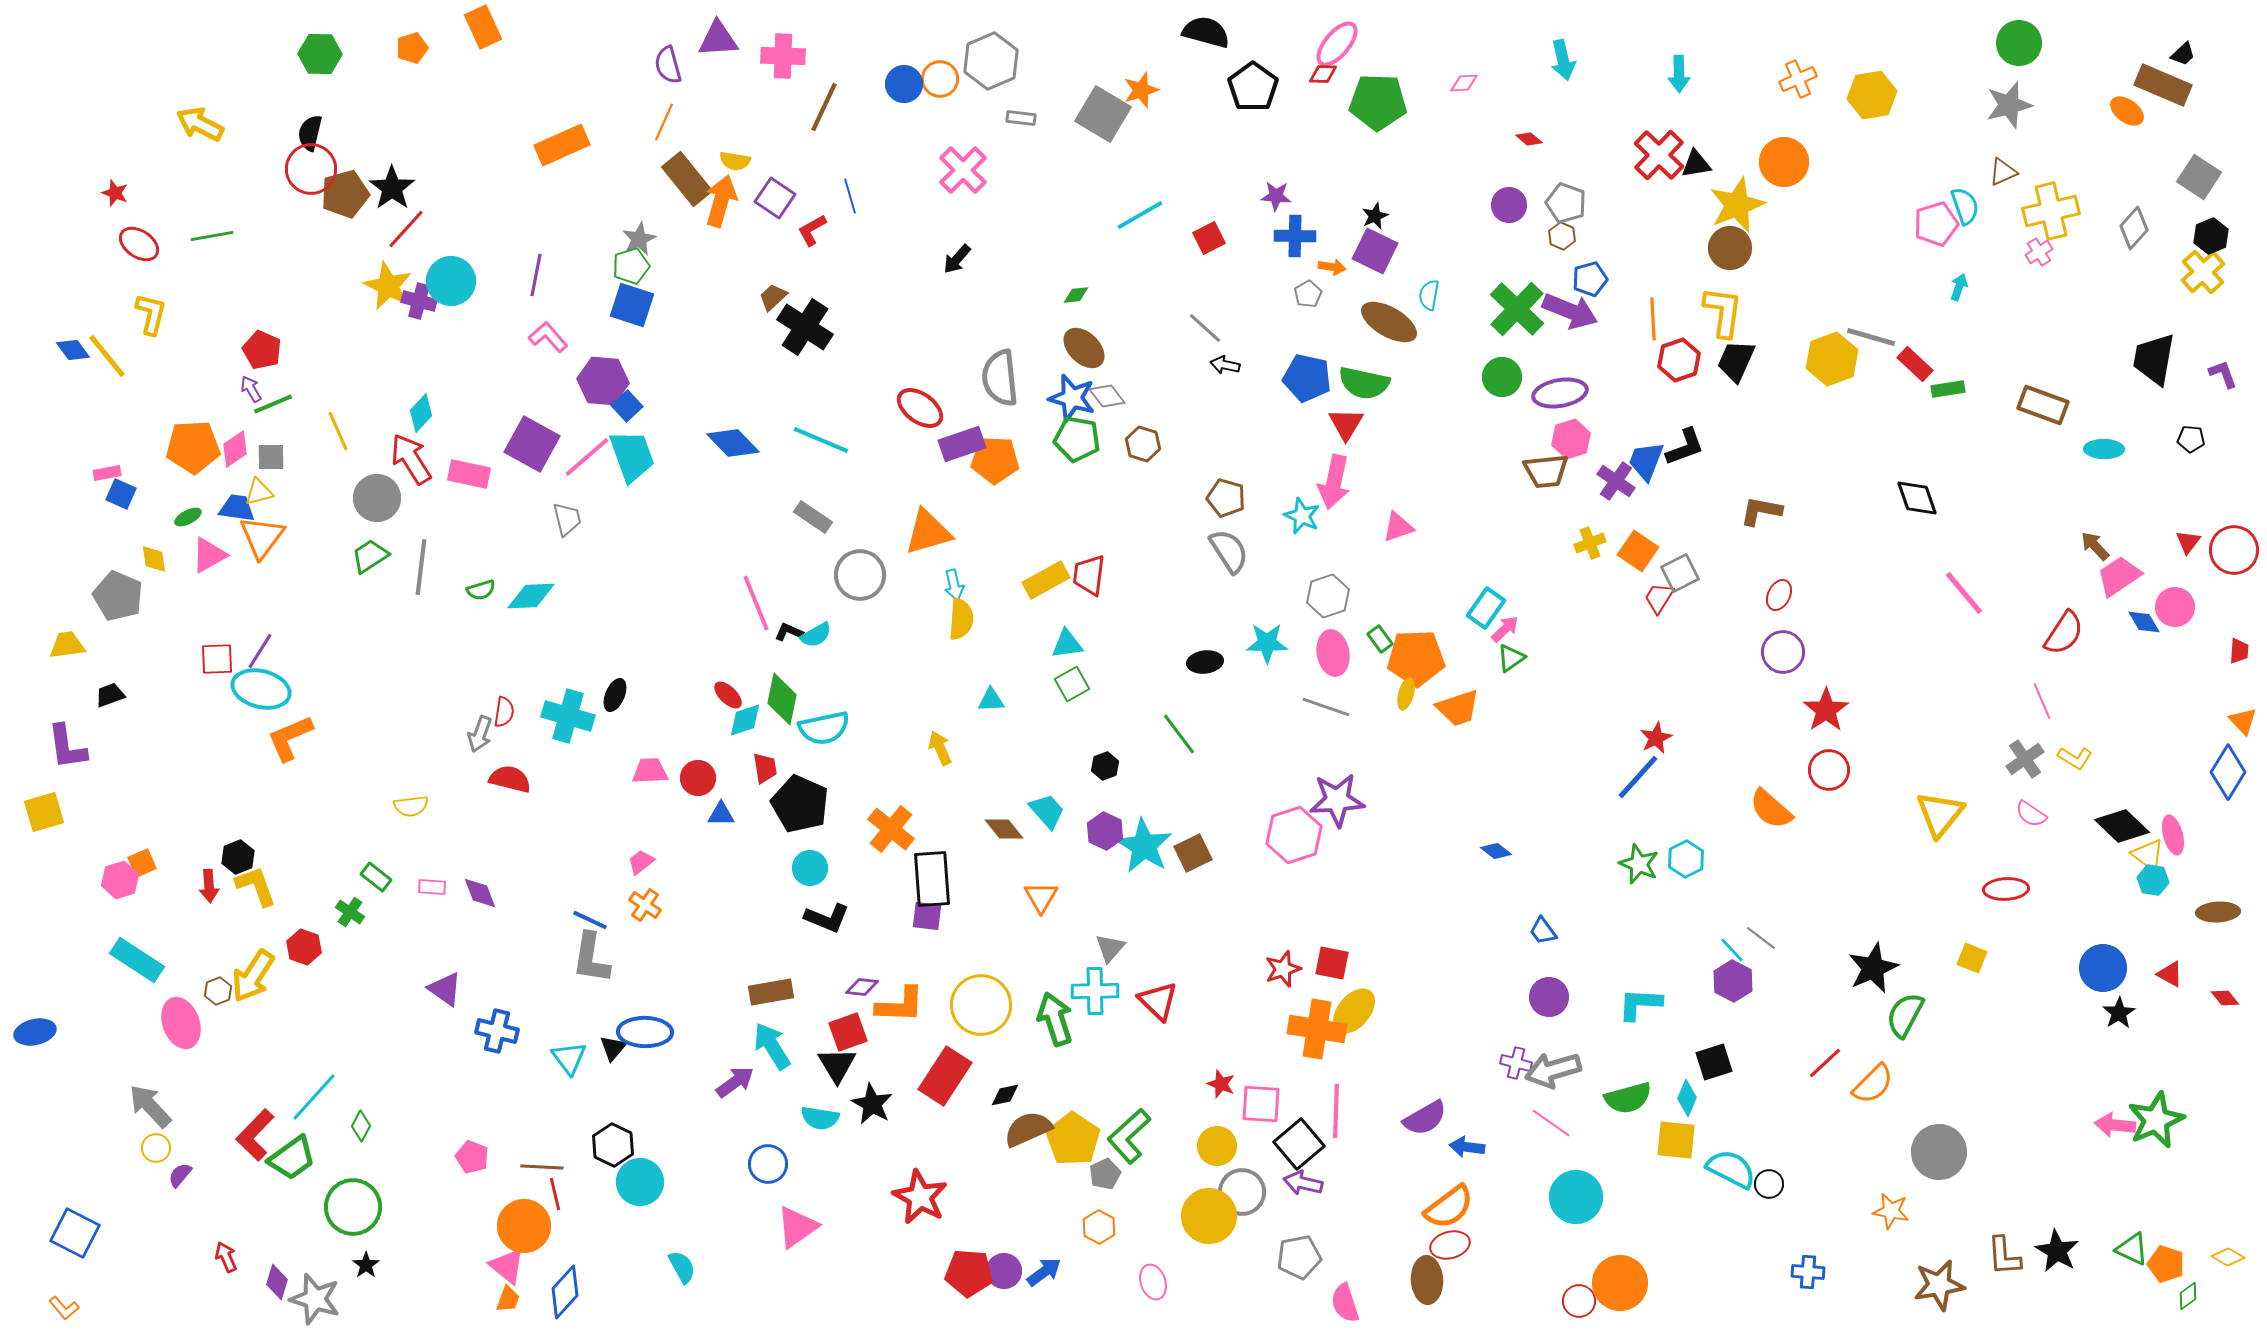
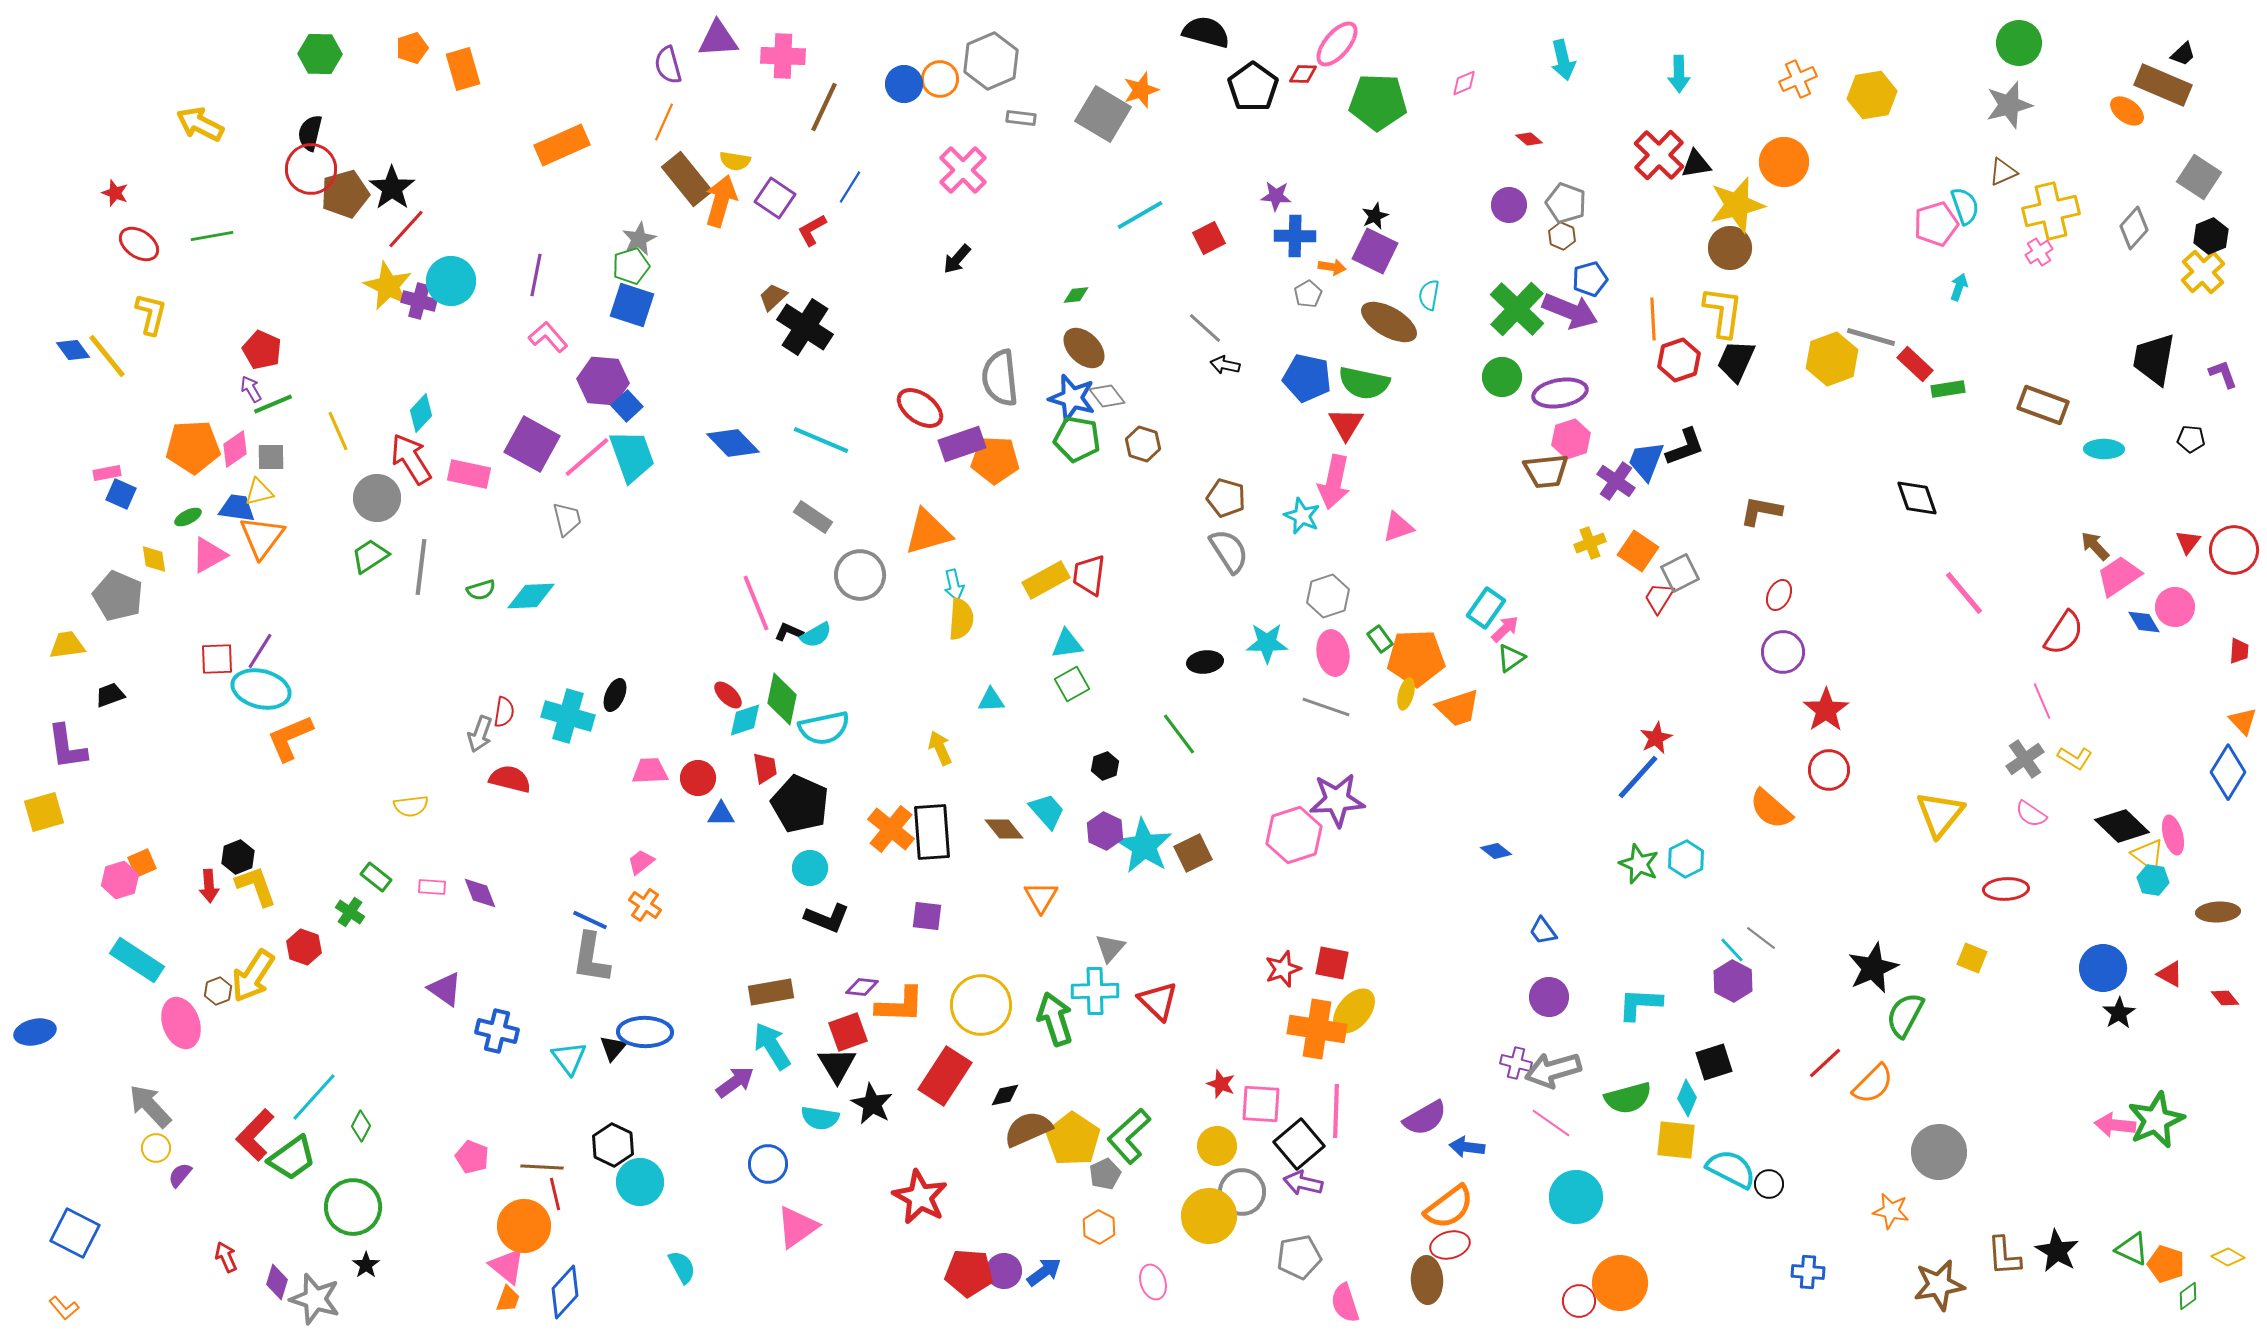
orange rectangle at (483, 27): moved 20 px left, 42 px down; rotated 9 degrees clockwise
red diamond at (1323, 74): moved 20 px left
pink diamond at (1464, 83): rotated 20 degrees counterclockwise
blue line at (850, 196): moved 9 px up; rotated 48 degrees clockwise
yellow star at (1737, 205): rotated 8 degrees clockwise
black rectangle at (932, 879): moved 47 px up
